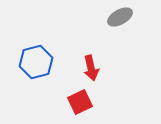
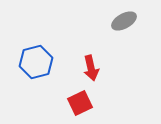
gray ellipse: moved 4 px right, 4 px down
red square: moved 1 px down
